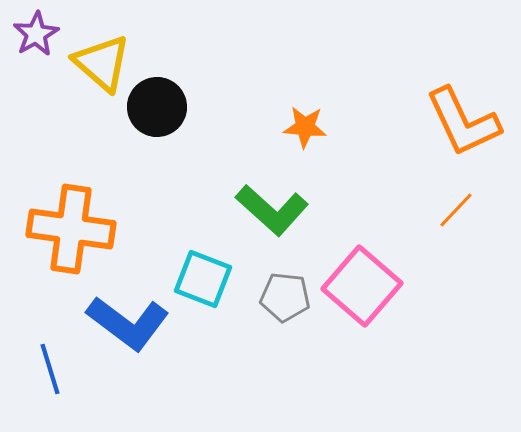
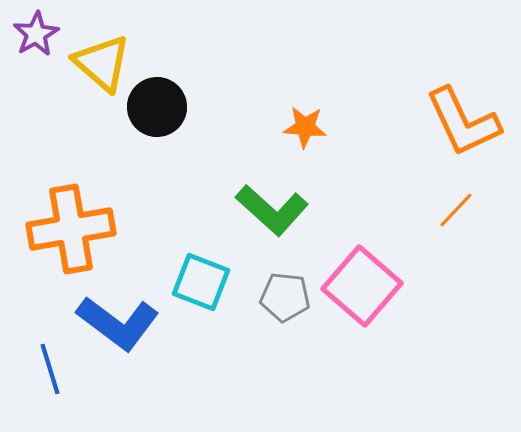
orange cross: rotated 18 degrees counterclockwise
cyan square: moved 2 px left, 3 px down
blue L-shape: moved 10 px left
